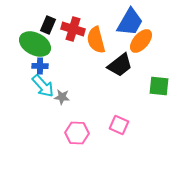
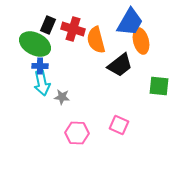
orange ellipse: rotated 55 degrees counterclockwise
cyan arrow: moved 1 px left, 3 px up; rotated 30 degrees clockwise
